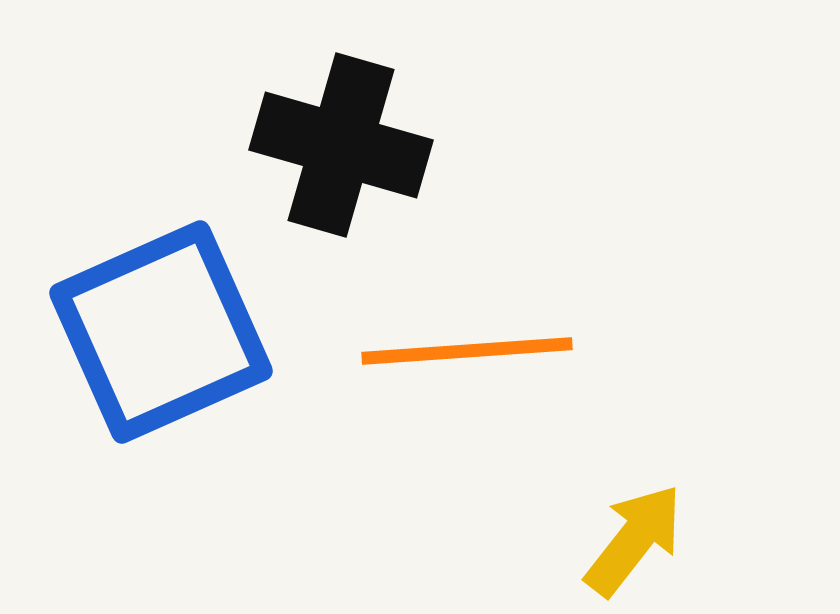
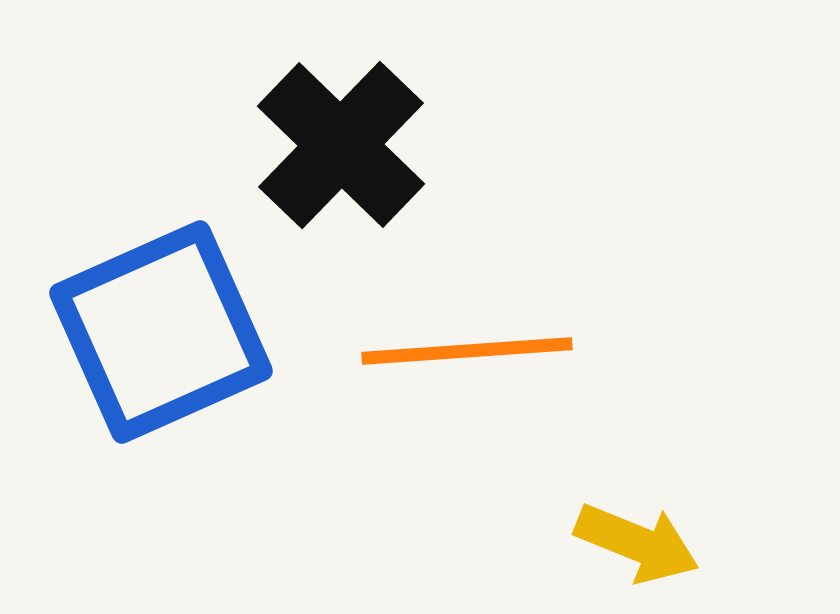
black cross: rotated 28 degrees clockwise
yellow arrow: moved 3 px right, 3 px down; rotated 74 degrees clockwise
